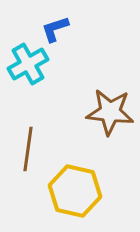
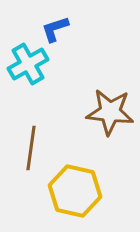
brown line: moved 3 px right, 1 px up
